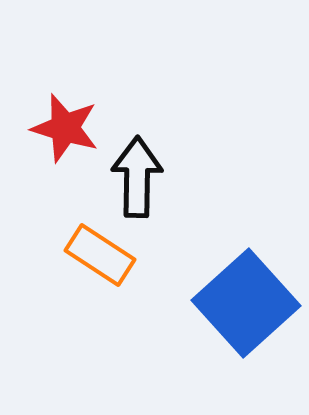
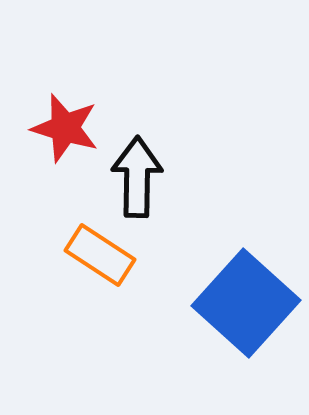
blue square: rotated 6 degrees counterclockwise
